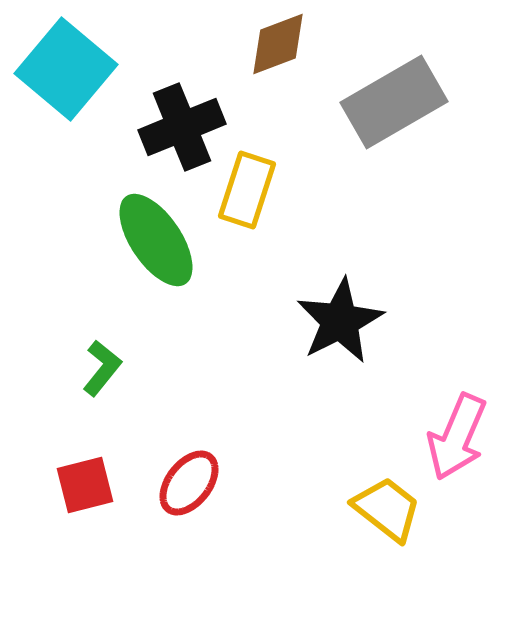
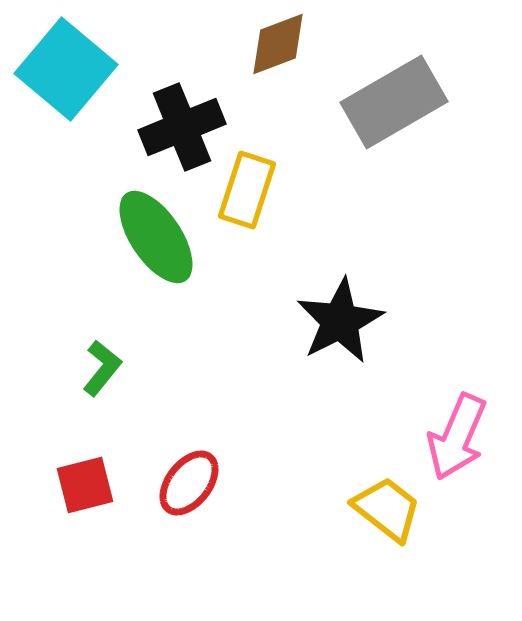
green ellipse: moved 3 px up
